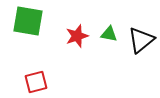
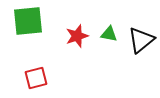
green square: rotated 16 degrees counterclockwise
red square: moved 4 px up
